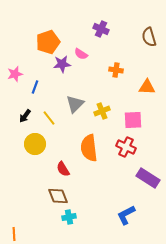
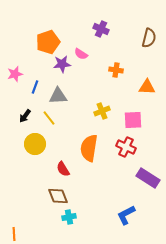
brown semicircle: moved 1 px down; rotated 150 degrees counterclockwise
gray triangle: moved 17 px left, 8 px up; rotated 42 degrees clockwise
orange semicircle: rotated 16 degrees clockwise
